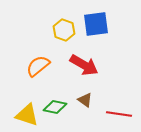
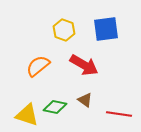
blue square: moved 10 px right, 5 px down
